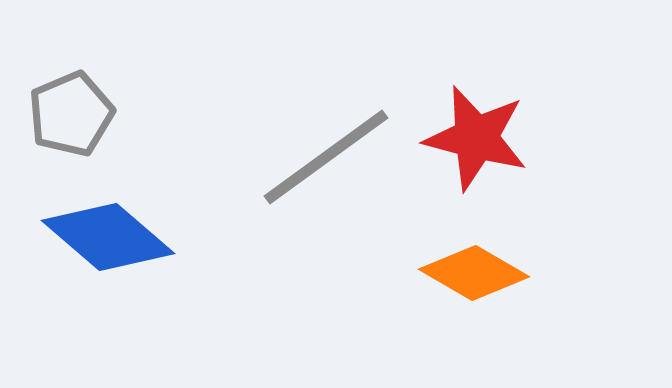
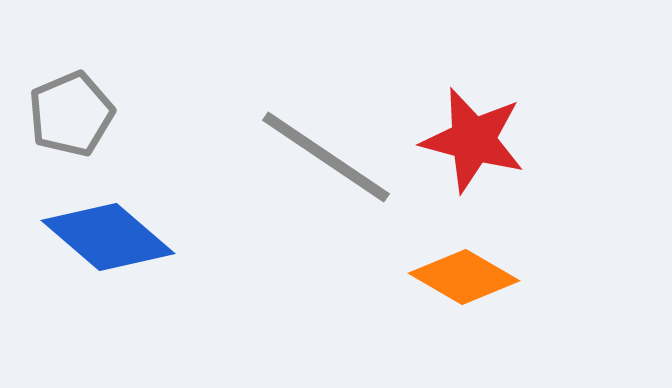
red star: moved 3 px left, 2 px down
gray line: rotated 70 degrees clockwise
orange diamond: moved 10 px left, 4 px down
